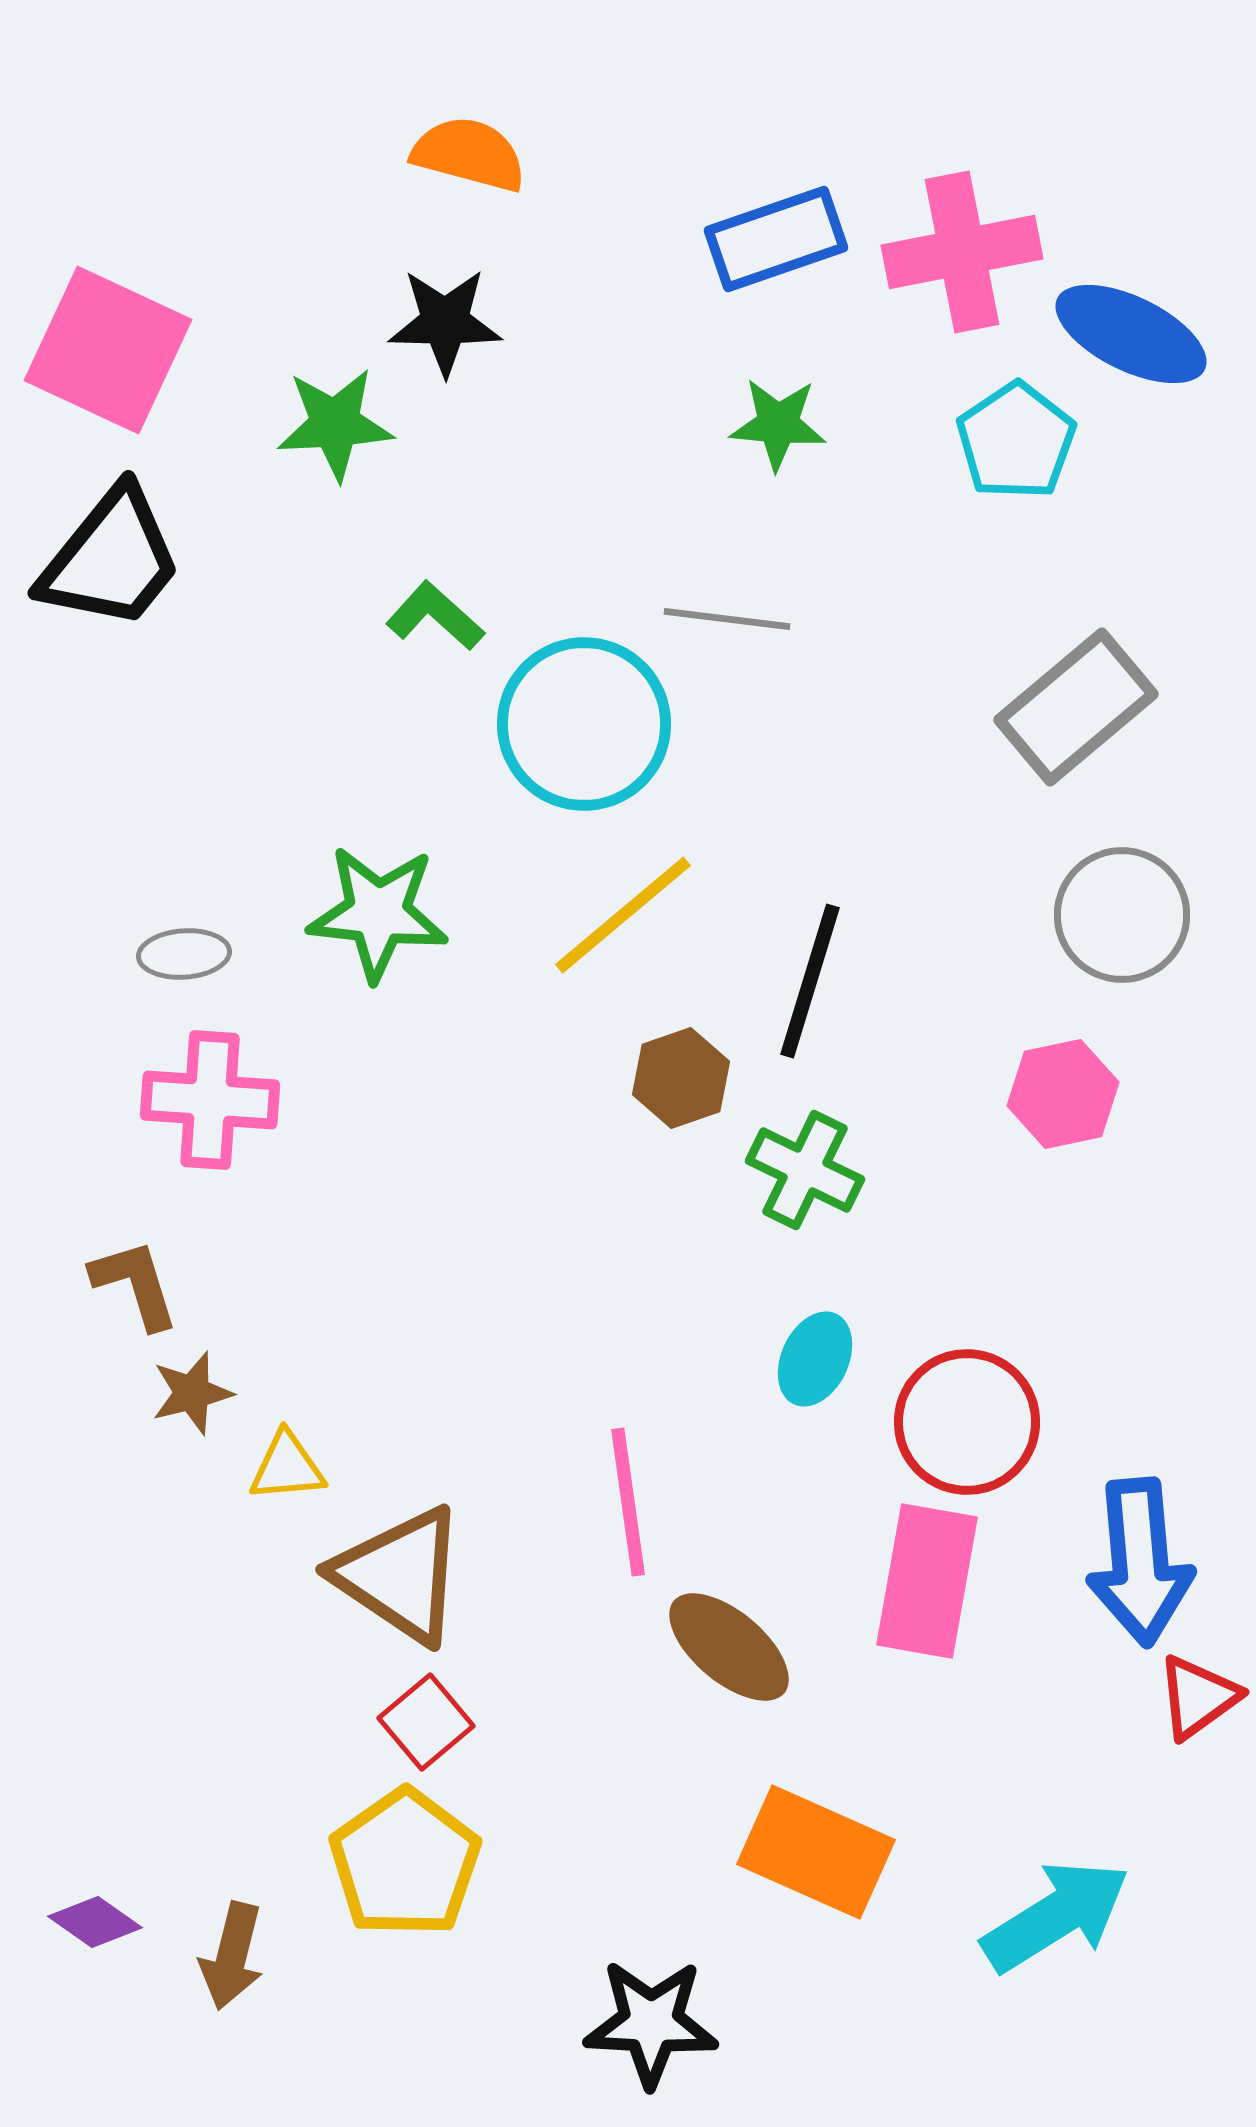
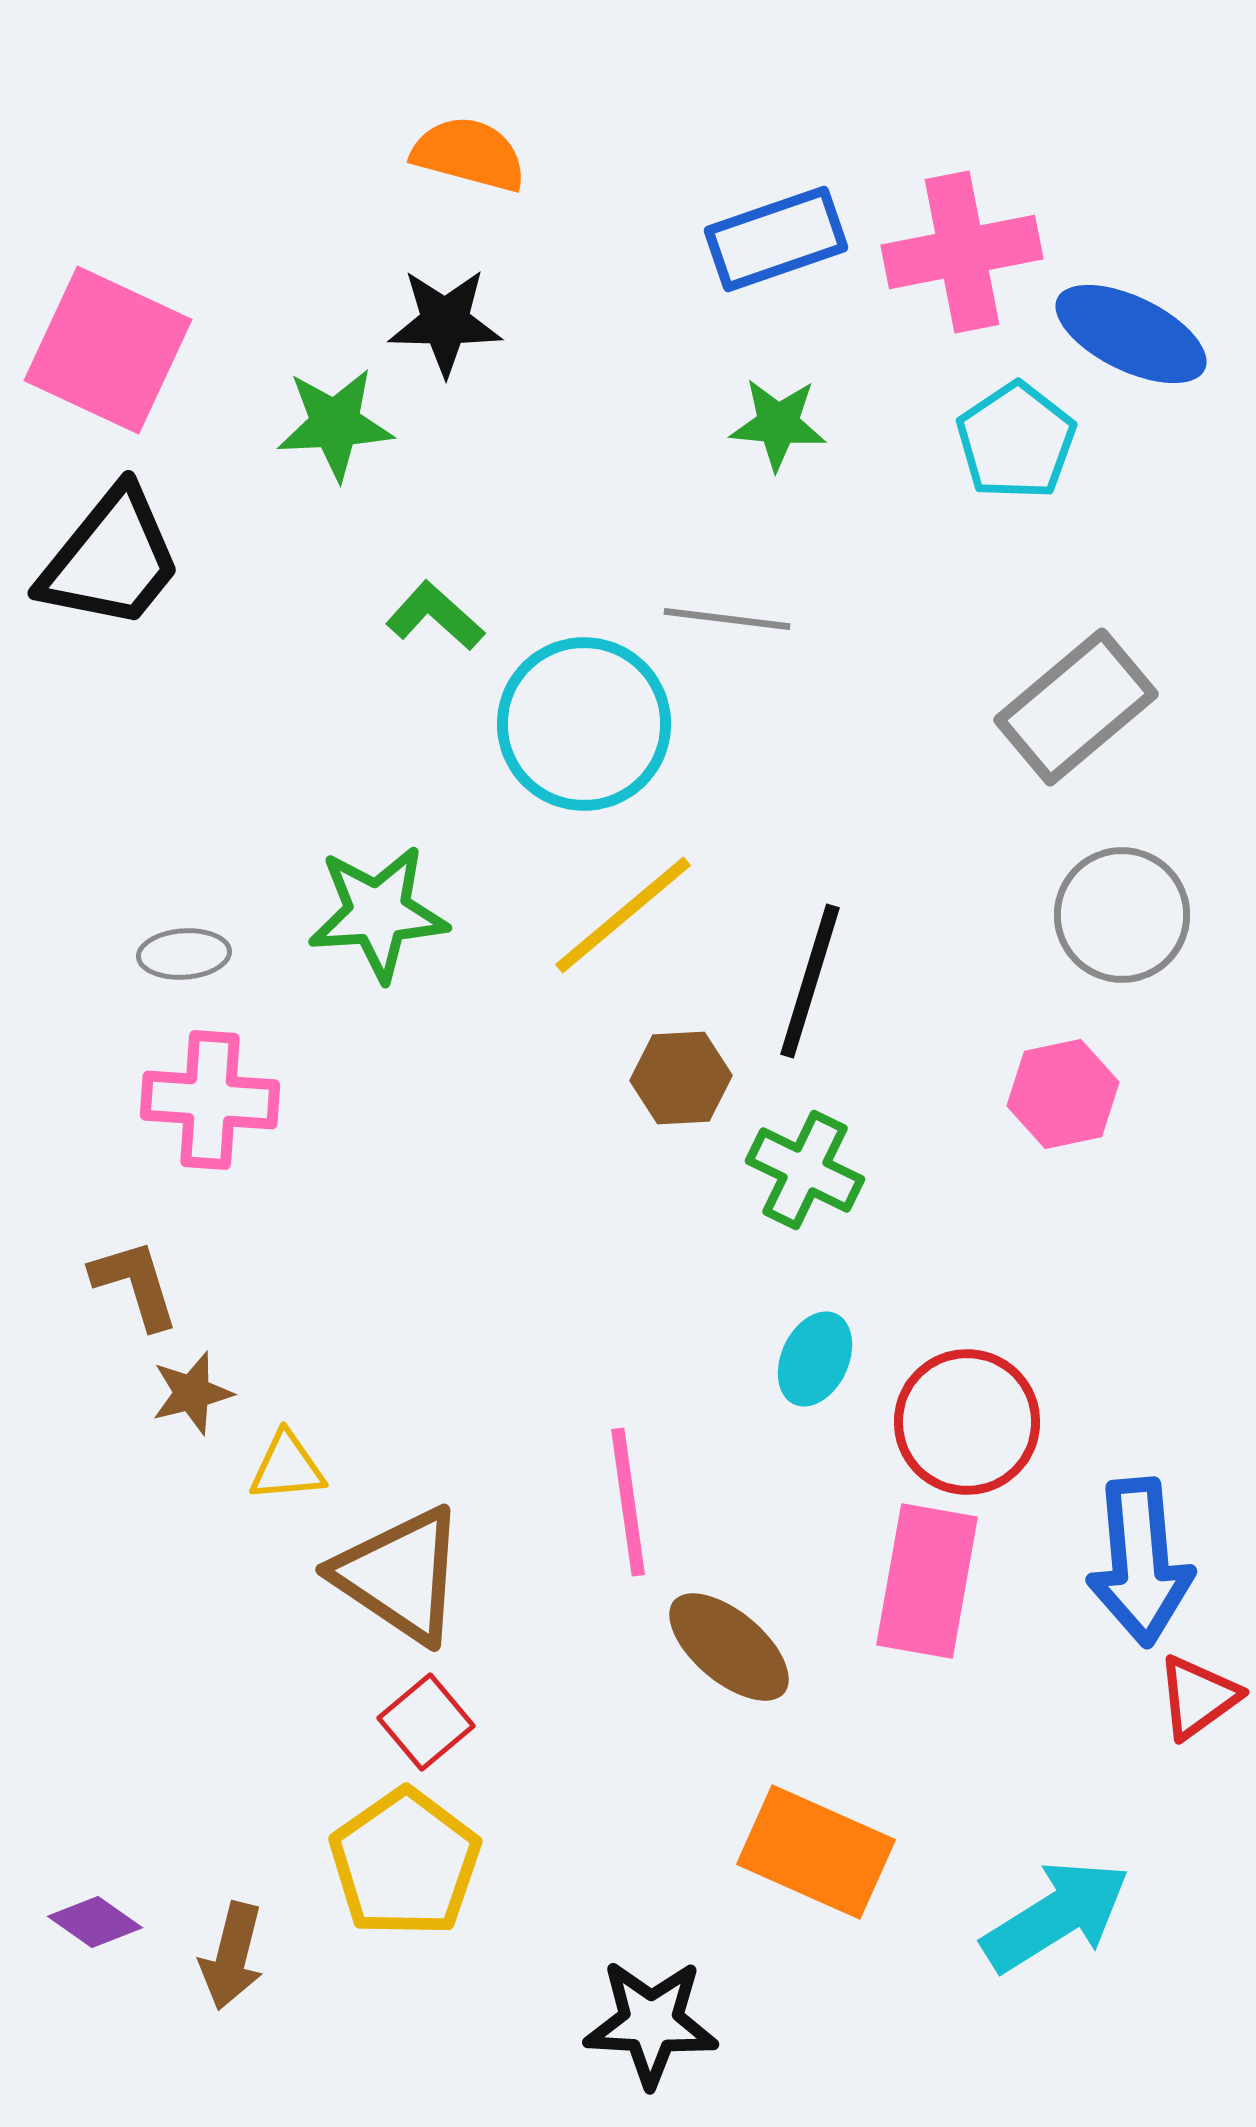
green star at (378, 913): rotated 10 degrees counterclockwise
brown hexagon at (681, 1078): rotated 16 degrees clockwise
